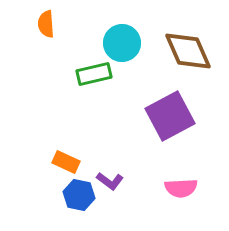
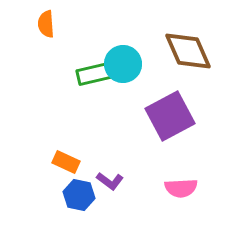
cyan circle: moved 1 px right, 21 px down
